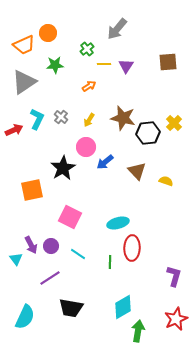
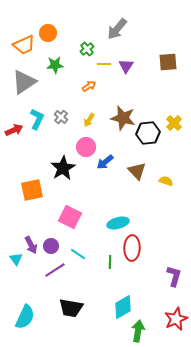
purple line: moved 5 px right, 8 px up
